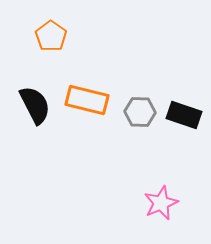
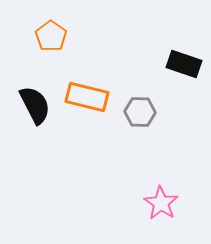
orange rectangle: moved 3 px up
black rectangle: moved 51 px up
pink star: rotated 16 degrees counterclockwise
